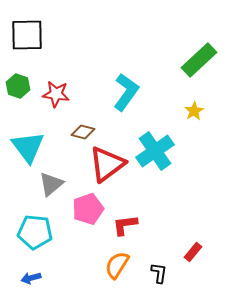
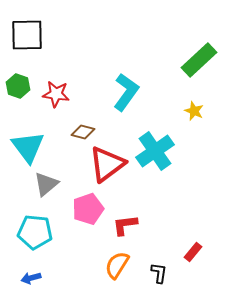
yellow star: rotated 18 degrees counterclockwise
gray triangle: moved 5 px left
